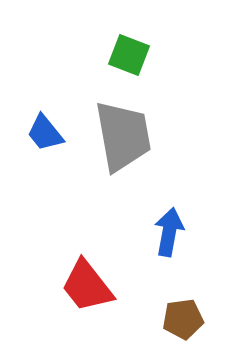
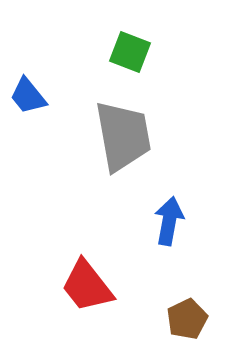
green square: moved 1 px right, 3 px up
blue trapezoid: moved 17 px left, 37 px up
blue arrow: moved 11 px up
brown pentagon: moved 4 px right; rotated 18 degrees counterclockwise
